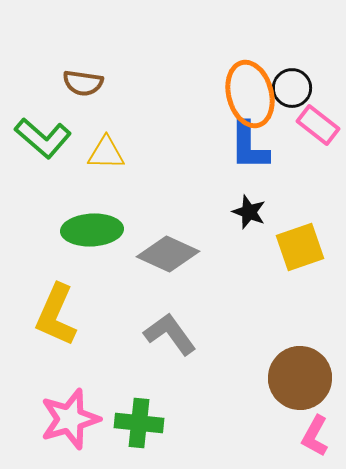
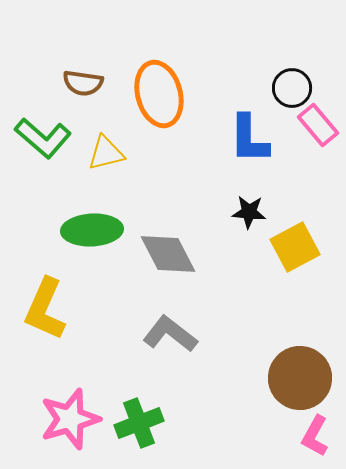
orange ellipse: moved 91 px left
pink rectangle: rotated 12 degrees clockwise
blue L-shape: moved 7 px up
yellow triangle: rotated 15 degrees counterclockwise
black star: rotated 16 degrees counterclockwise
yellow square: moved 5 px left; rotated 9 degrees counterclockwise
gray diamond: rotated 38 degrees clockwise
yellow L-shape: moved 11 px left, 6 px up
gray L-shape: rotated 16 degrees counterclockwise
green cross: rotated 27 degrees counterclockwise
